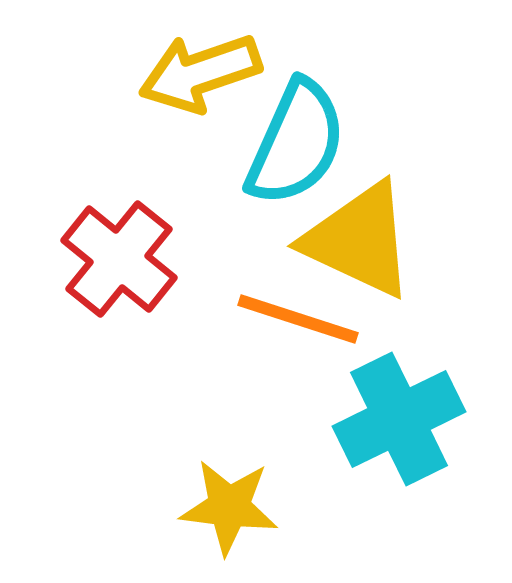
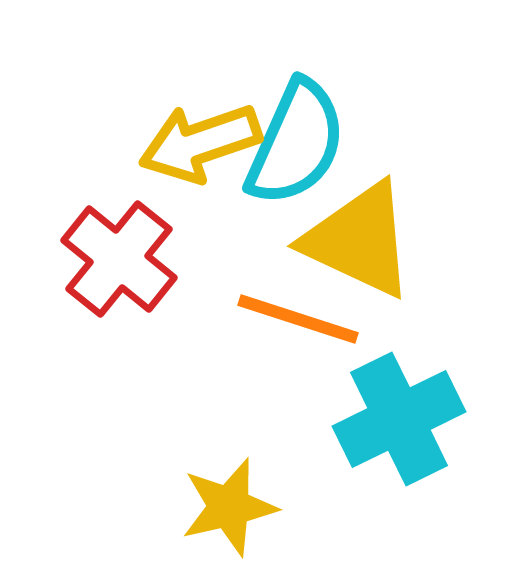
yellow arrow: moved 70 px down
yellow star: rotated 20 degrees counterclockwise
